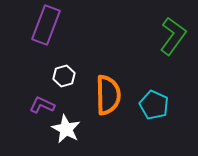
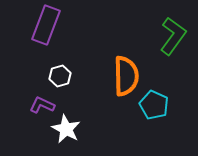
white hexagon: moved 4 px left
orange semicircle: moved 18 px right, 19 px up
